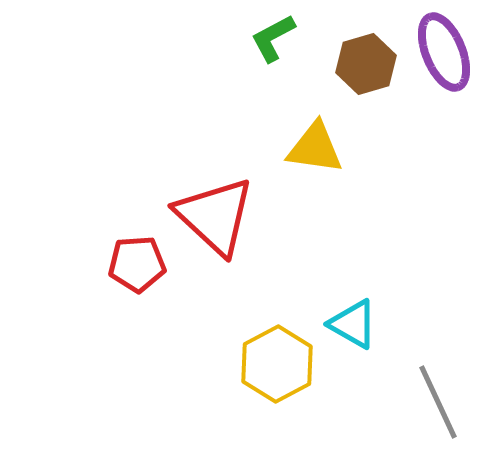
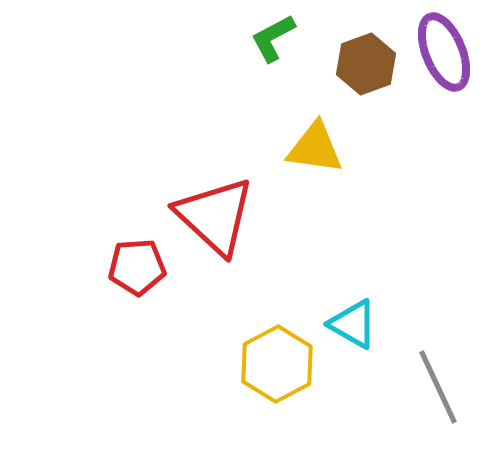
brown hexagon: rotated 4 degrees counterclockwise
red pentagon: moved 3 px down
gray line: moved 15 px up
